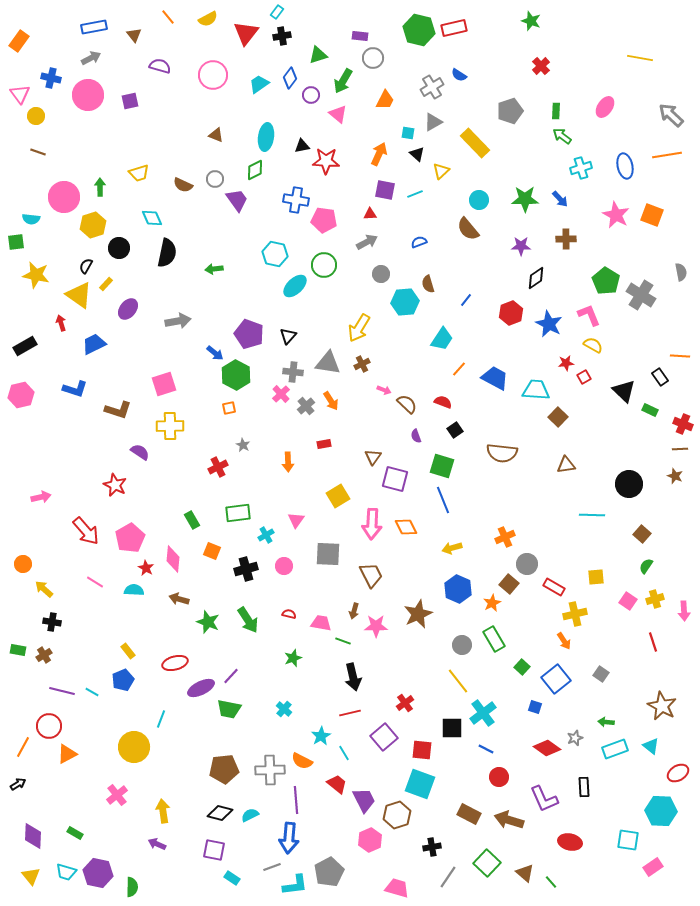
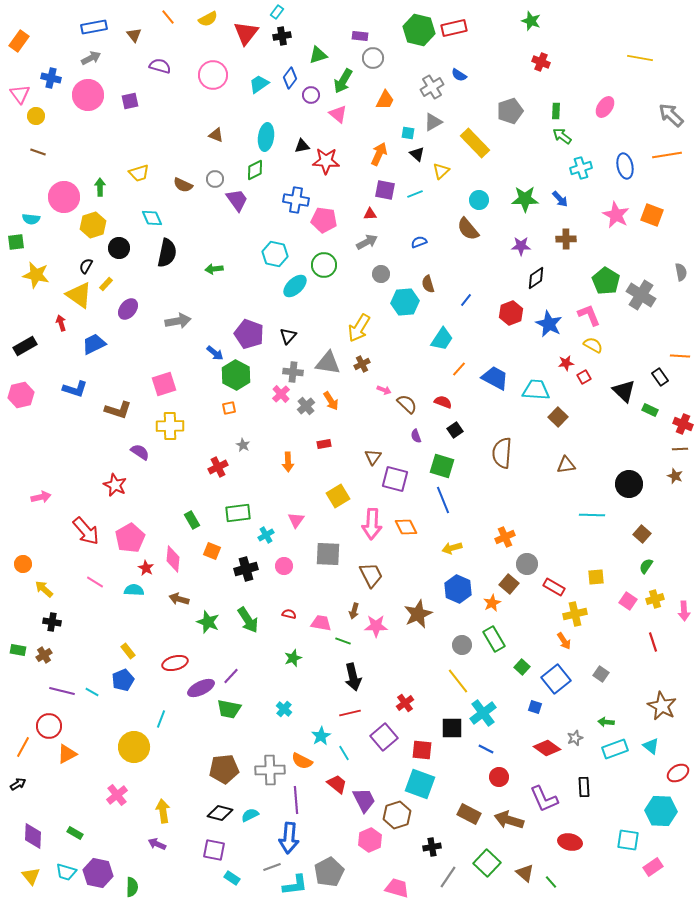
red cross at (541, 66): moved 4 px up; rotated 24 degrees counterclockwise
brown semicircle at (502, 453): rotated 88 degrees clockwise
